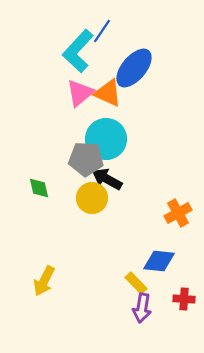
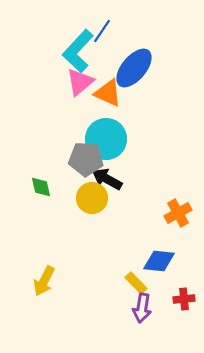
pink triangle: moved 11 px up
green diamond: moved 2 px right, 1 px up
red cross: rotated 10 degrees counterclockwise
